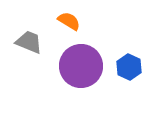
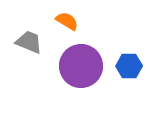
orange semicircle: moved 2 px left
blue hexagon: moved 1 px up; rotated 25 degrees counterclockwise
